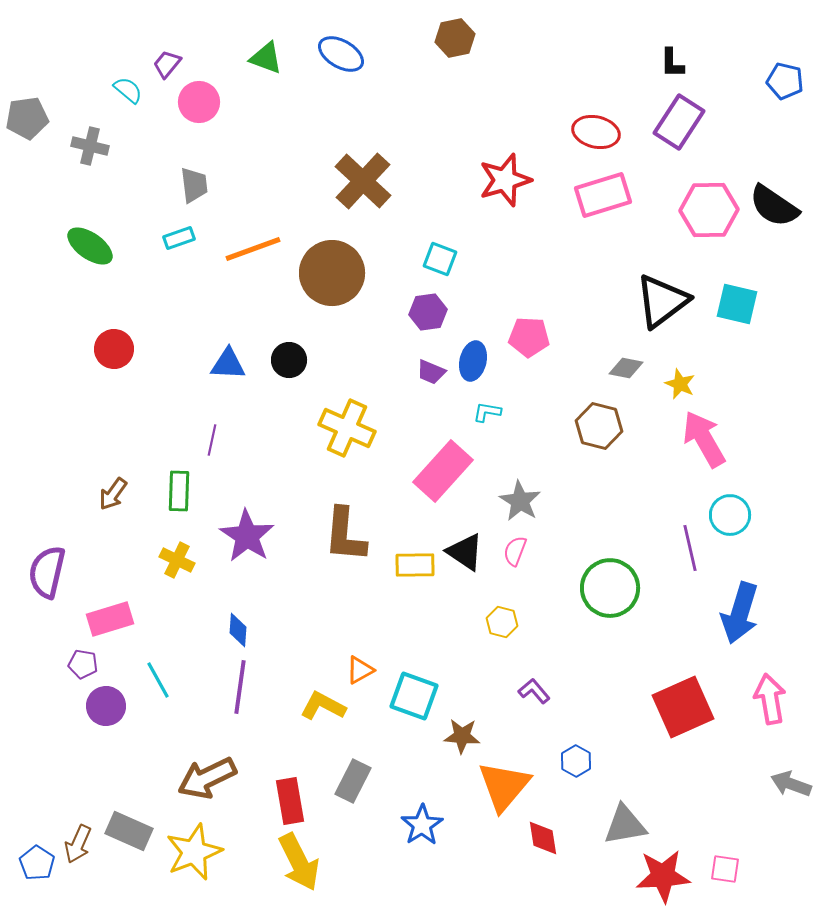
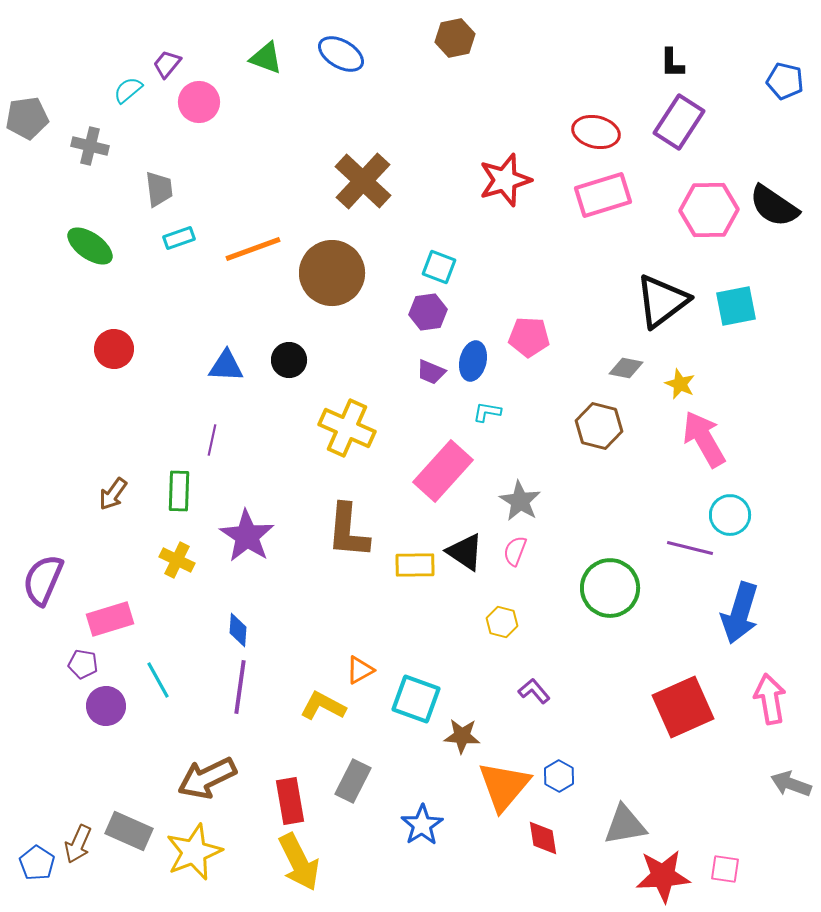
cyan semicircle at (128, 90): rotated 80 degrees counterclockwise
gray trapezoid at (194, 185): moved 35 px left, 4 px down
cyan square at (440, 259): moved 1 px left, 8 px down
cyan square at (737, 304): moved 1 px left, 2 px down; rotated 24 degrees counterclockwise
blue triangle at (228, 364): moved 2 px left, 2 px down
brown L-shape at (345, 535): moved 3 px right, 4 px up
purple line at (690, 548): rotated 63 degrees counterclockwise
purple semicircle at (47, 572): moved 4 px left, 8 px down; rotated 10 degrees clockwise
cyan square at (414, 696): moved 2 px right, 3 px down
blue hexagon at (576, 761): moved 17 px left, 15 px down
